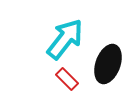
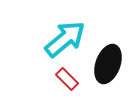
cyan arrow: rotated 12 degrees clockwise
